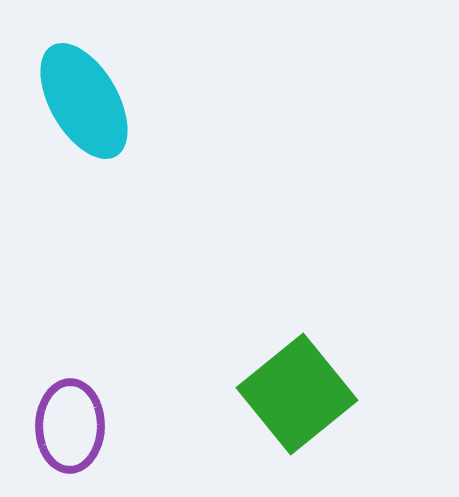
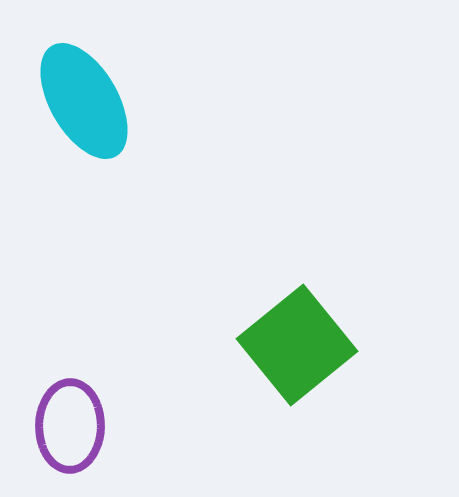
green square: moved 49 px up
